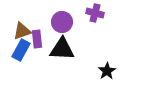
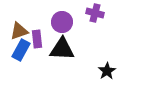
brown triangle: moved 3 px left
